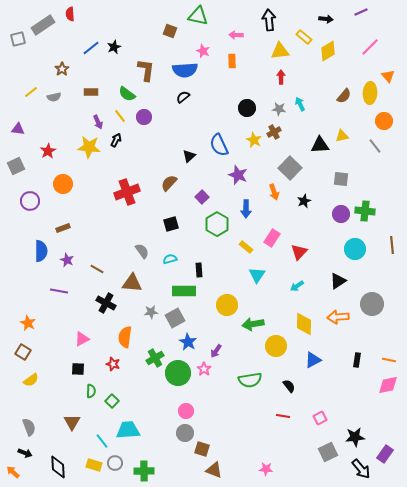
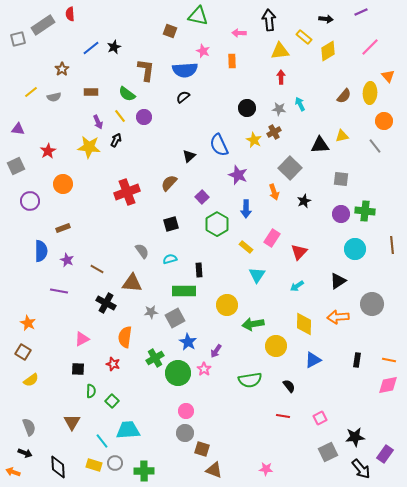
pink arrow at (236, 35): moved 3 px right, 2 px up
orange arrow at (13, 472): rotated 24 degrees counterclockwise
